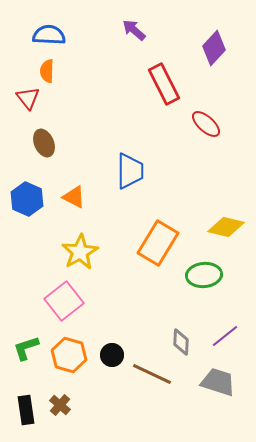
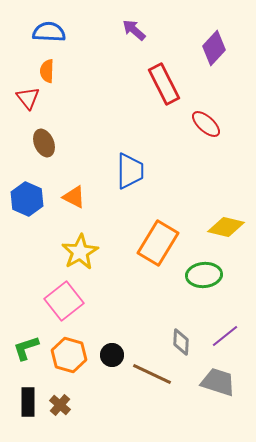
blue semicircle: moved 3 px up
black rectangle: moved 2 px right, 8 px up; rotated 8 degrees clockwise
